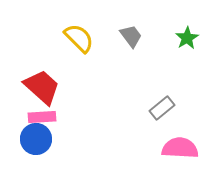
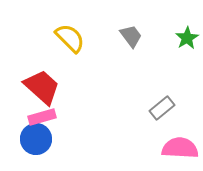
yellow semicircle: moved 9 px left
pink rectangle: rotated 12 degrees counterclockwise
